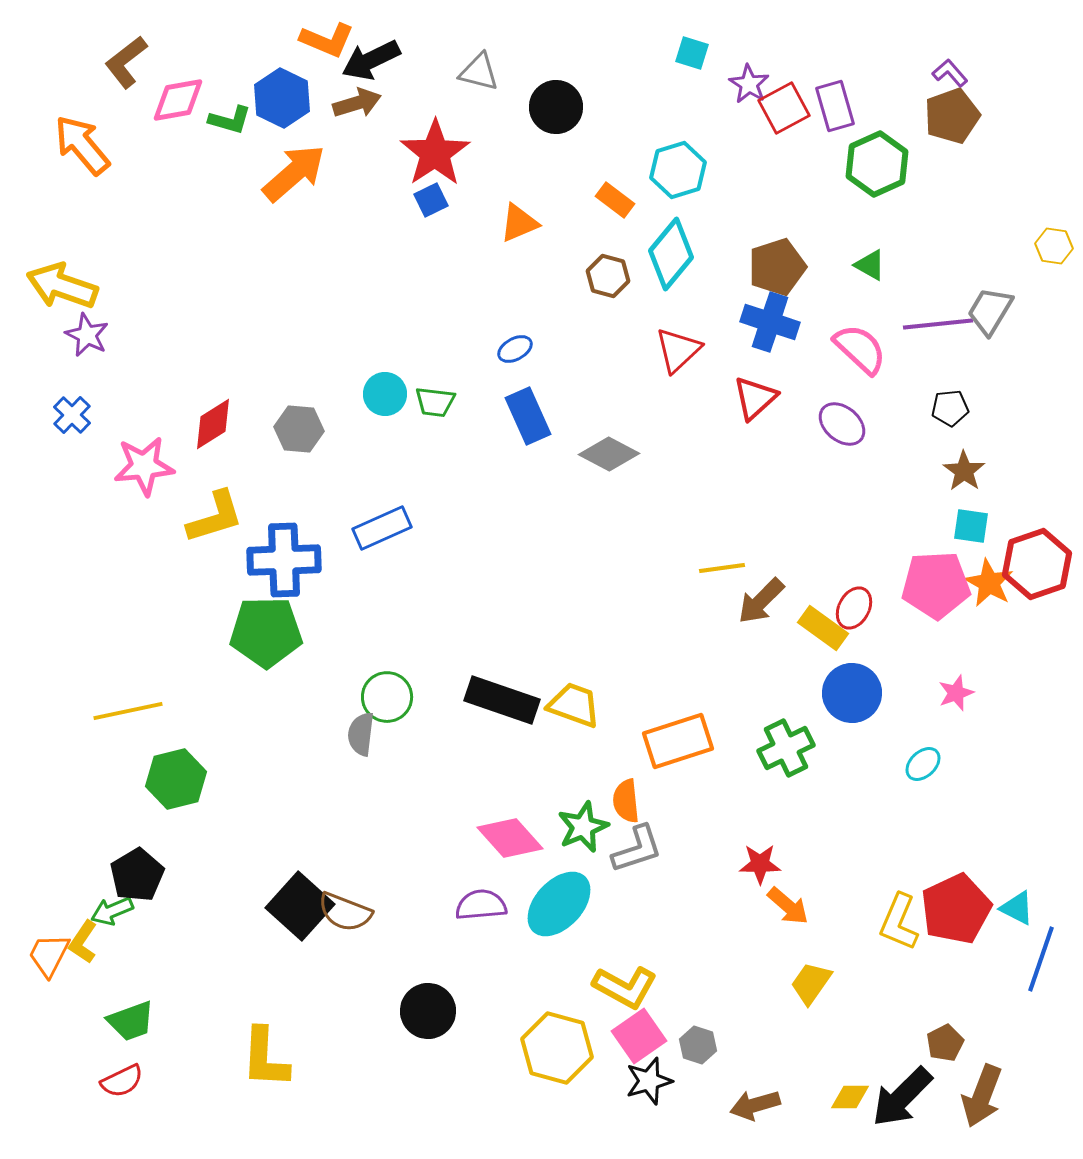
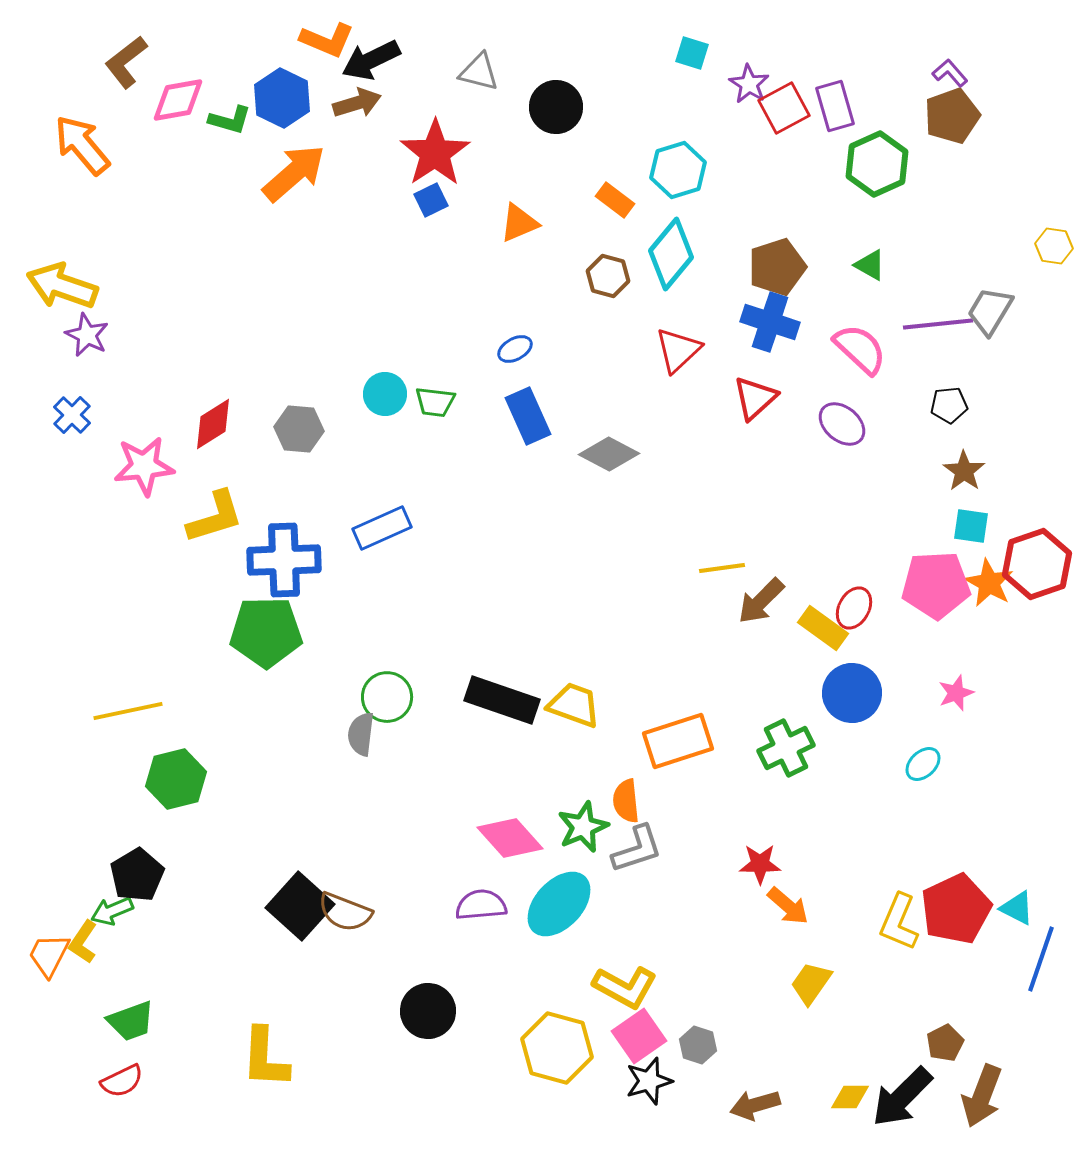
black pentagon at (950, 408): moved 1 px left, 3 px up
